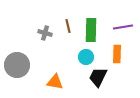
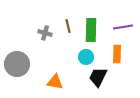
gray circle: moved 1 px up
